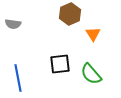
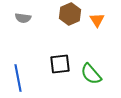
gray semicircle: moved 10 px right, 6 px up
orange triangle: moved 4 px right, 14 px up
